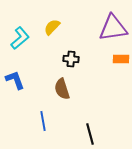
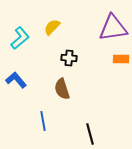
black cross: moved 2 px left, 1 px up
blue L-shape: moved 1 px right; rotated 20 degrees counterclockwise
